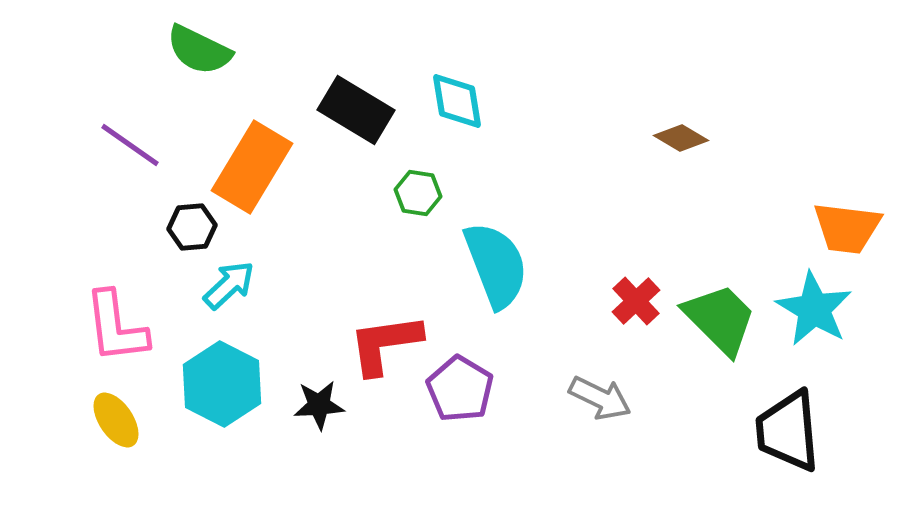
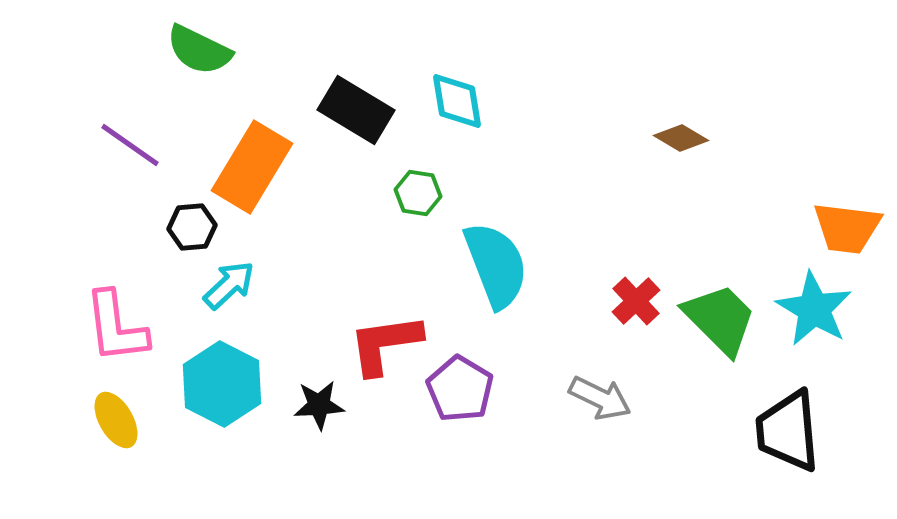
yellow ellipse: rotated 4 degrees clockwise
